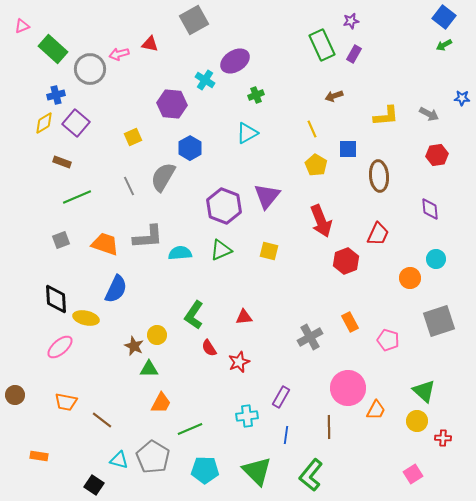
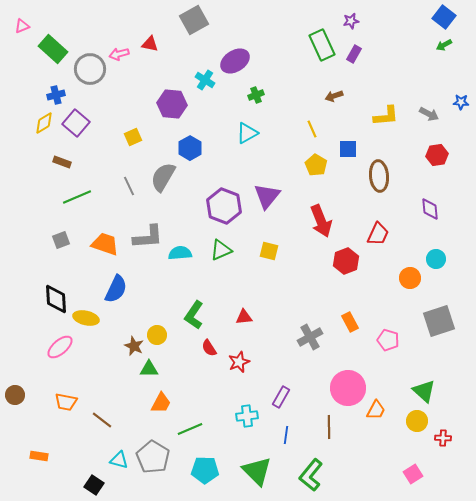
blue star at (462, 98): moved 1 px left, 4 px down
